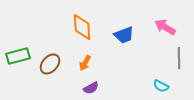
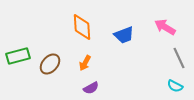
gray line: rotated 25 degrees counterclockwise
cyan semicircle: moved 14 px right
